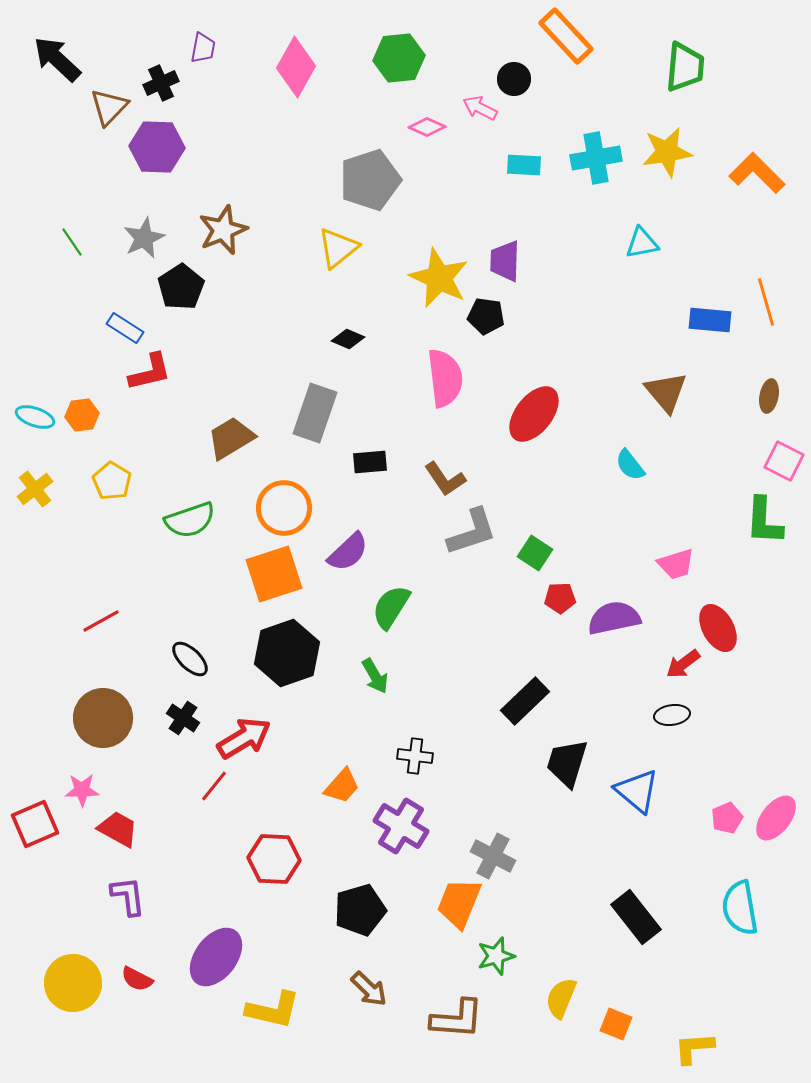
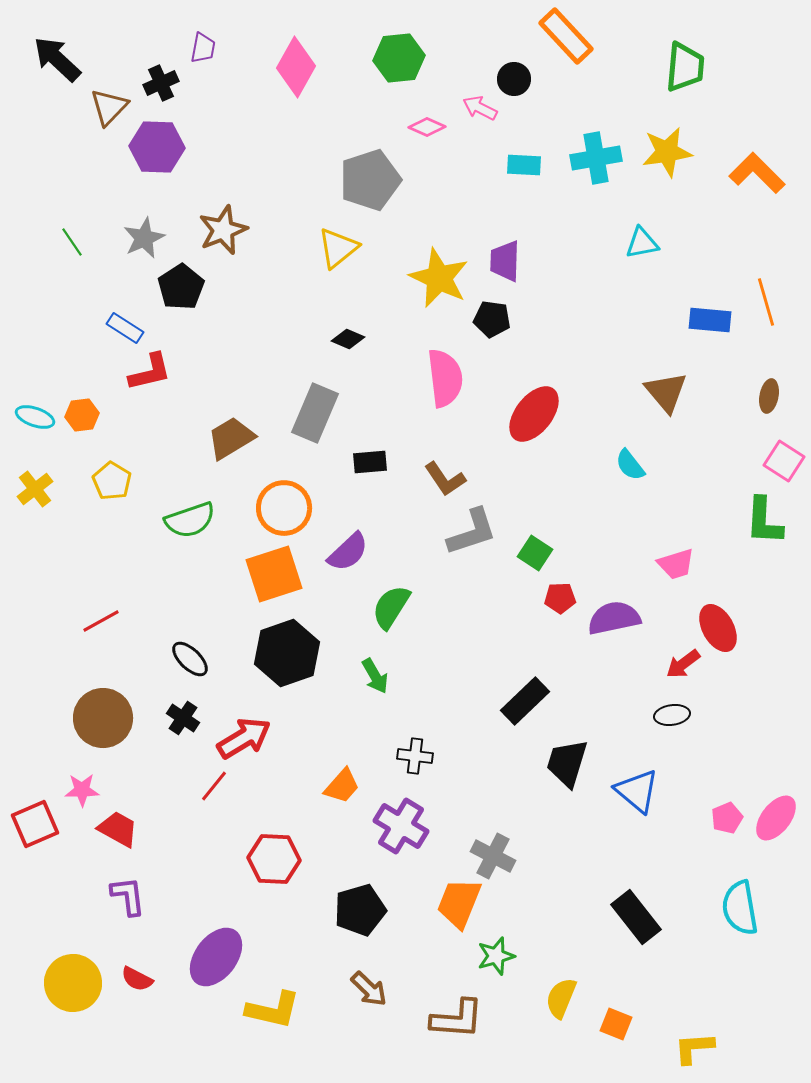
black pentagon at (486, 316): moved 6 px right, 3 px down
gray rectangle at (315, 413): rotated 4 degrees clockwise
pink square at (784, 461): rotated 6 degrees clockwise
